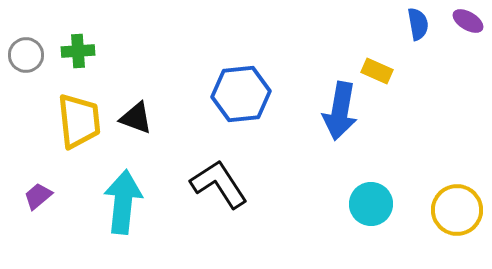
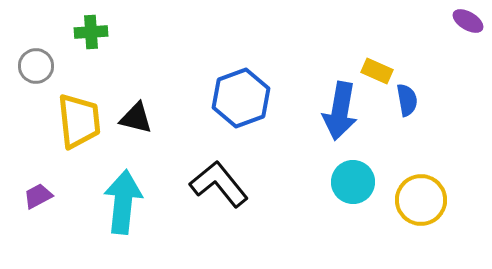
blue semicircle: moved 11 px left, 76 px down
green cross: moved 13 px right, 19 px up
gray circle: moved 10 px right, 11 px down
blue hexagon: moved 4 px down; rotated 14 degrees counterclockwise
black triangle: rotated 6 degrees counterclockwise
black L-shape: rotated 6 degrees counterclockwise
purple trapezoid: rotated 12 degrees clockwise
cyan circle: moved 18 px left, 22 px up
yellow circle: moved 36 px left, 10 px up
